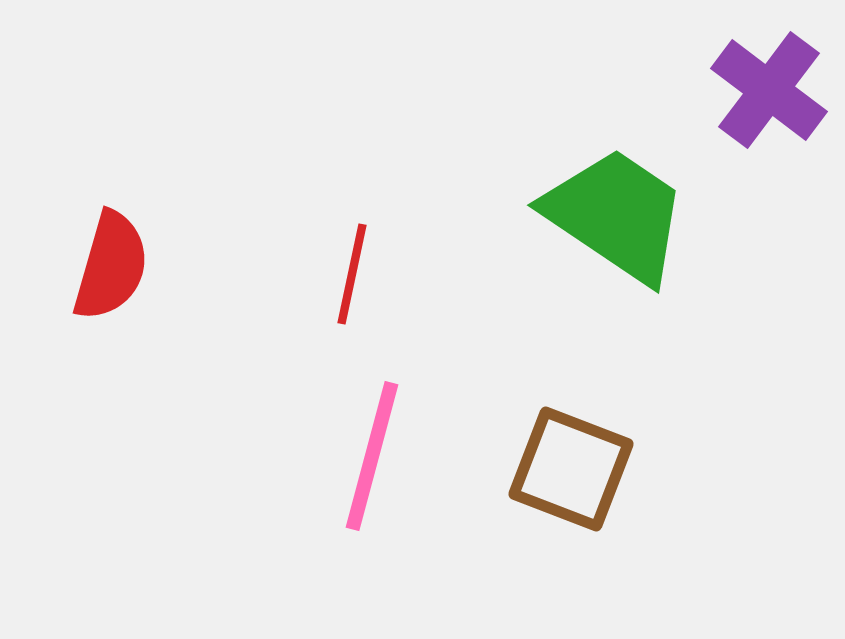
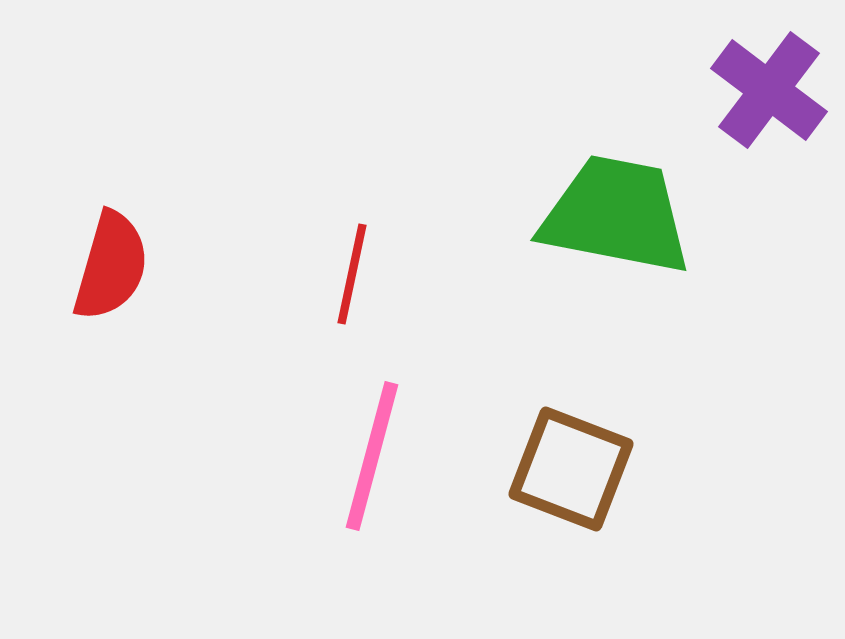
green trapezoid: rotated 23 degrees counterclockwise
